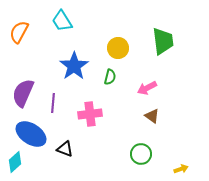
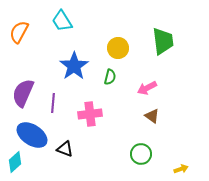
blue ellipse: moved 1 px right, 1 px down
